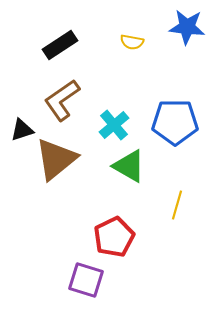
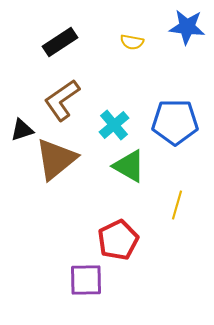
black rectangle: moved 3 px up
red pentagon: moved 4 px right, 3 px down
purple square: rotated 18 degrees counterclockwise
